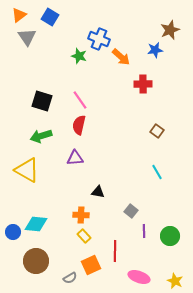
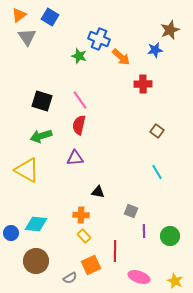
gray square: rotated 16 degrees counterclockwise
blue circle: moved 2 px left, 1 px down
